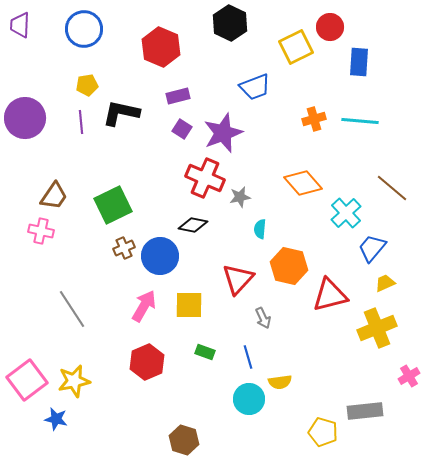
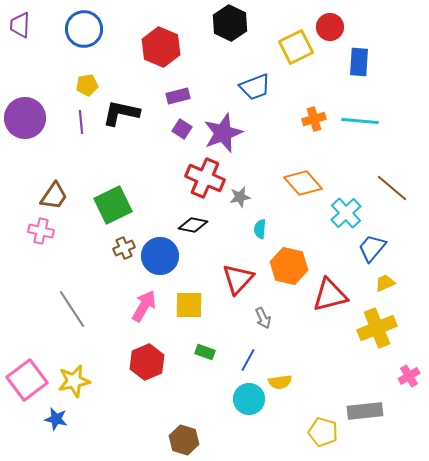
blue line at (248, 357): moved 3 px down; rotated 45 degrees clockwise
